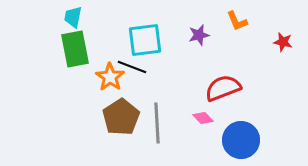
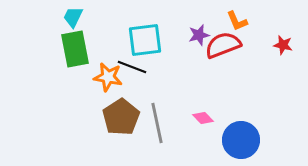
cyan trapezoid: rotated 15 degrees clockwise
red star: moved 3 px down
orange star: moved 2 px left; rotated 24 degrees counterclockwise
red semicircle: moved 43 px up
gray line: rotated 9 degrees counterclockwise
